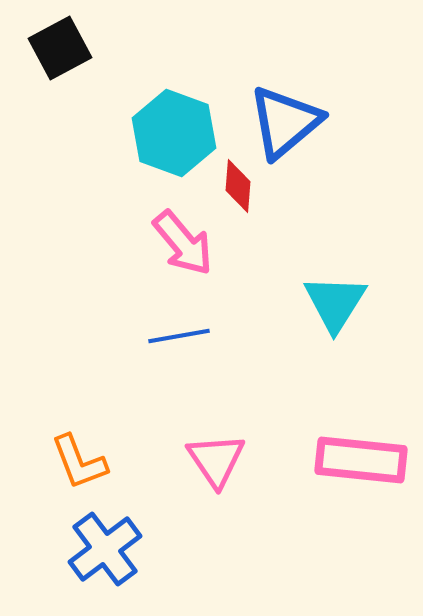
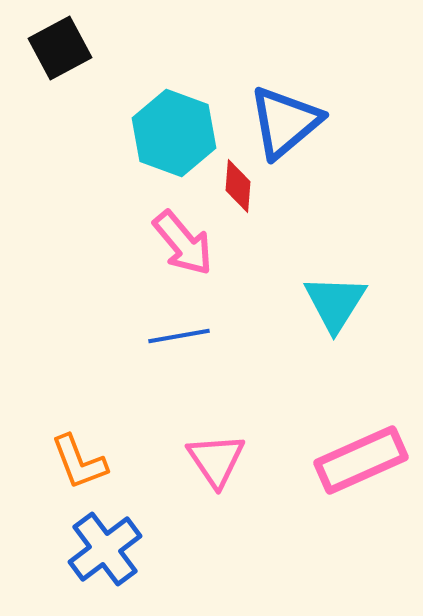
pink rectangle: rotated 30 degrees counterclockwise
